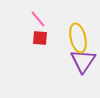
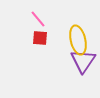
yellow ellipse: moved 2 px down
